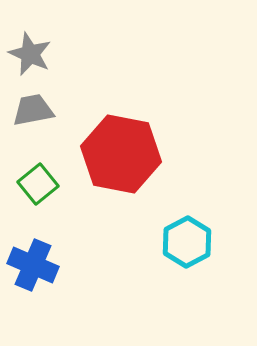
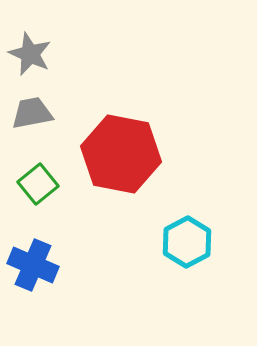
gray trapezoid: moved 1 px left, 3 px down
